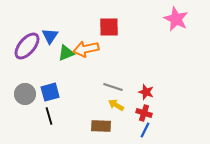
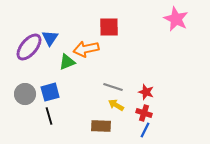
blue triangle: moved 2 px down
purple ellipse: moved 2 px right, 1 px down
green triangle: moved 1 px right, 9 px down
